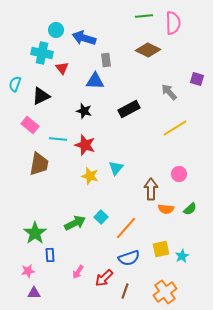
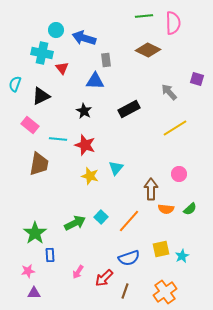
black star: rotated 14 degrees clockwise
orange line: moved 3 px right, 7 px up
